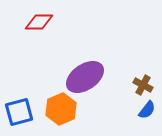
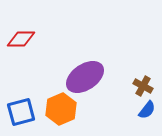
red diamond: moved 18 px left, 17 px down
brown cross: moved 1 px down
blue square: moved 2 px right
